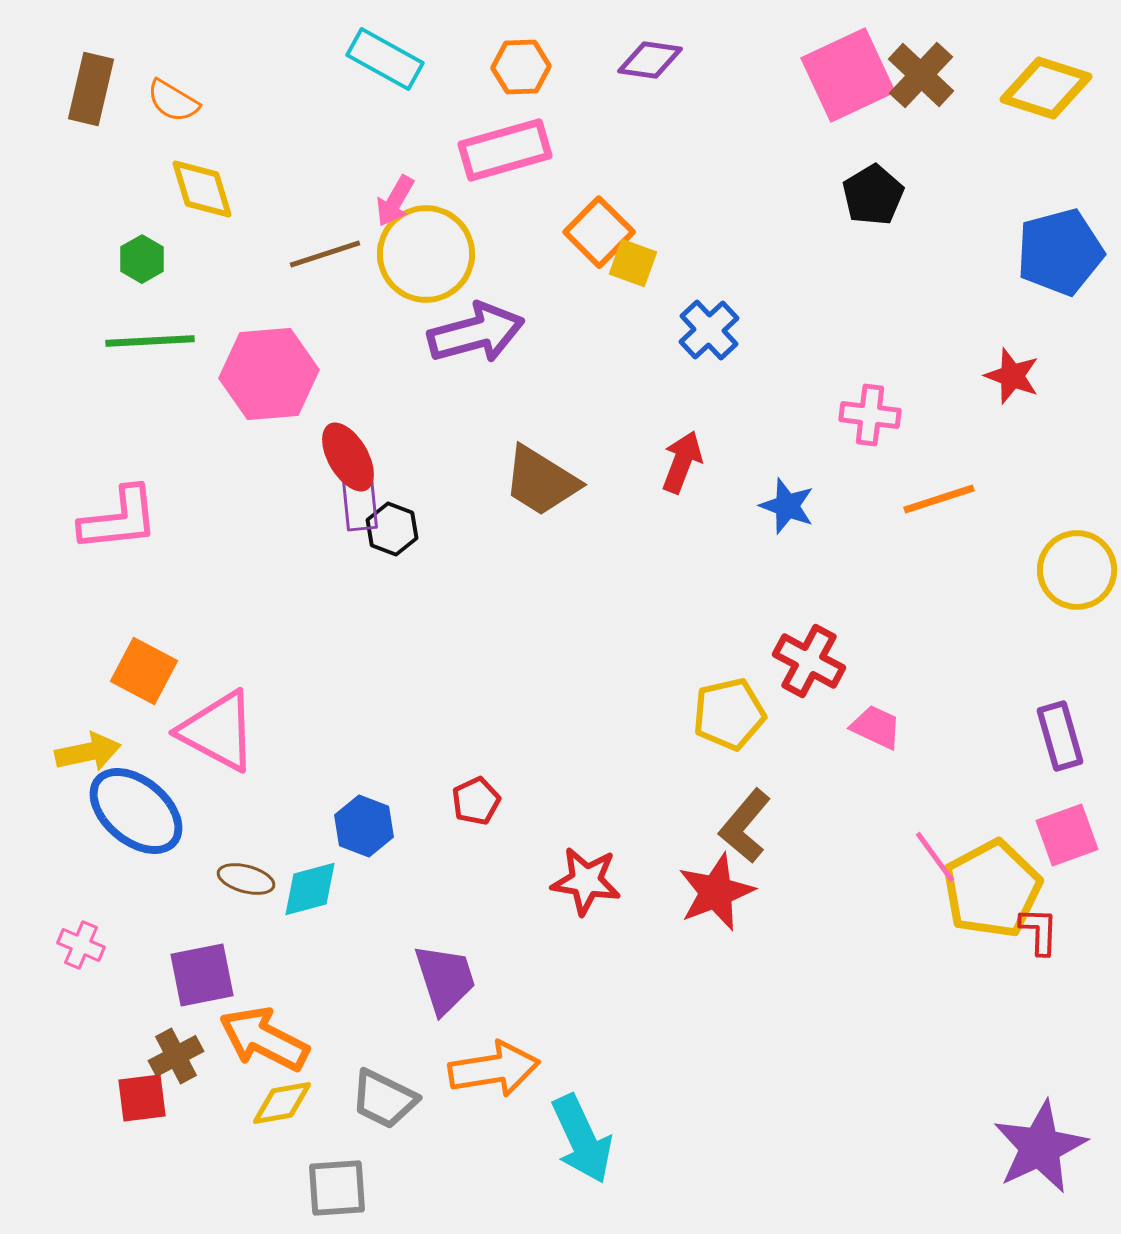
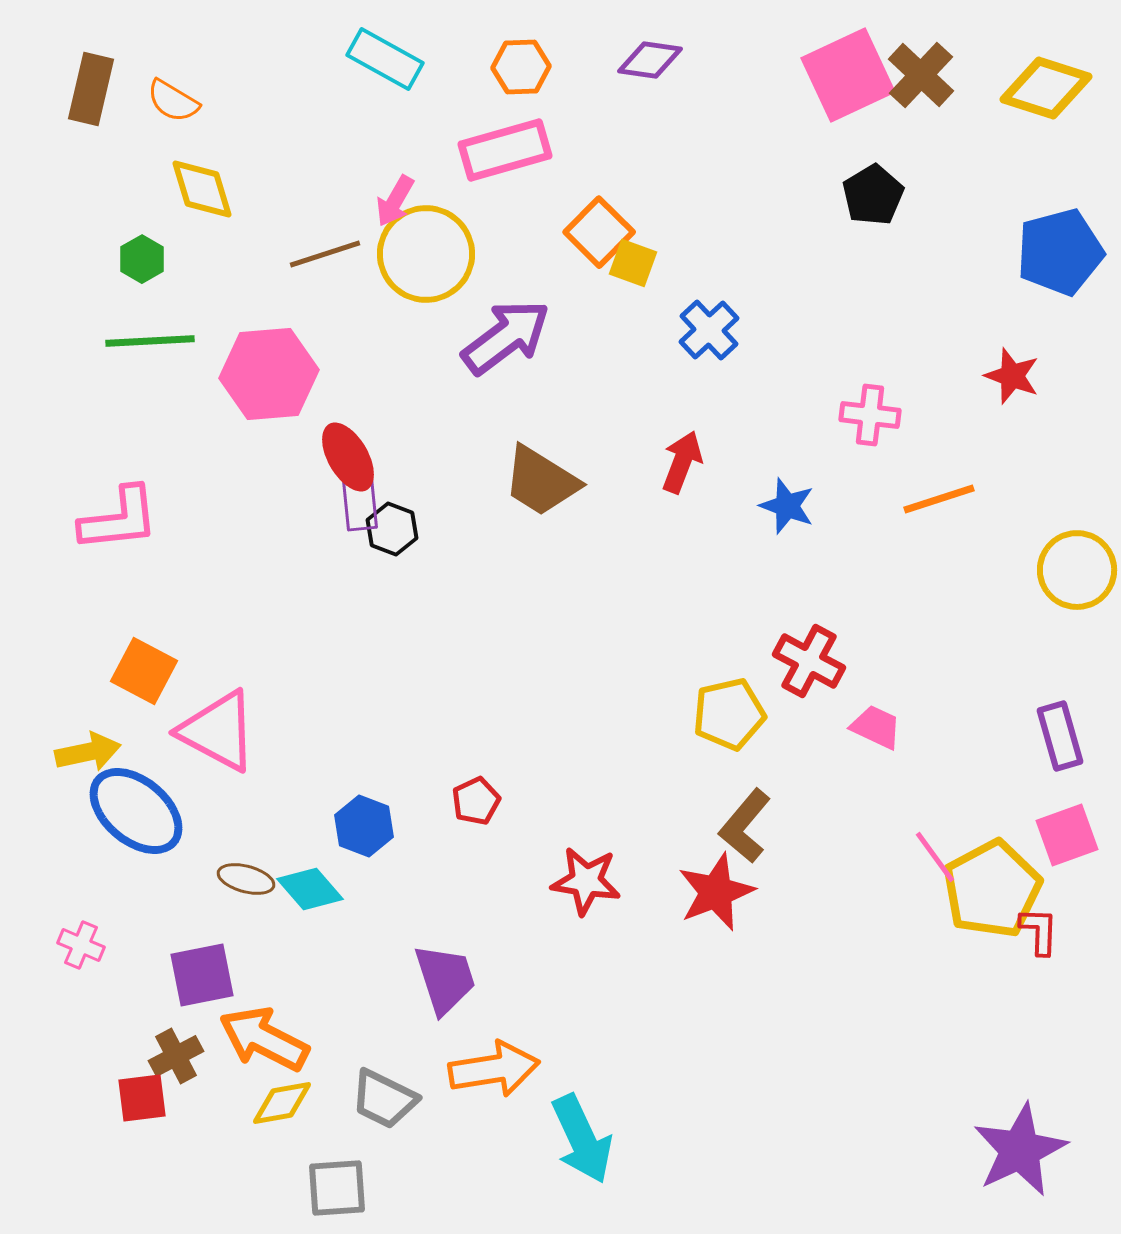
purple arrow at (476, 333): moved 30 px right, 4 px down; rotated 22 degrees counterclockwise
cyan diamond at (310, 889): rotated 64 degrees clockwise
purple star at (1040, 1147): moved 20 px left, 3 px down
